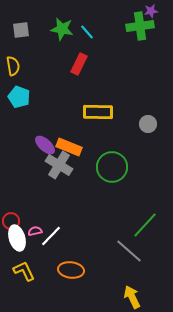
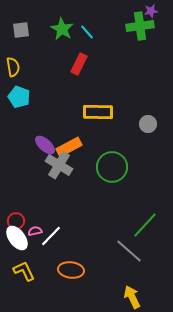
green star: rotated 20 degrees clockwise
yellow semicircle: moved 1 px down
orange rectangle: rotated 50 degrees counterclockwise
red circle: moved 5 px right
white ellipse: rotated 20 degrees counterclockwise
